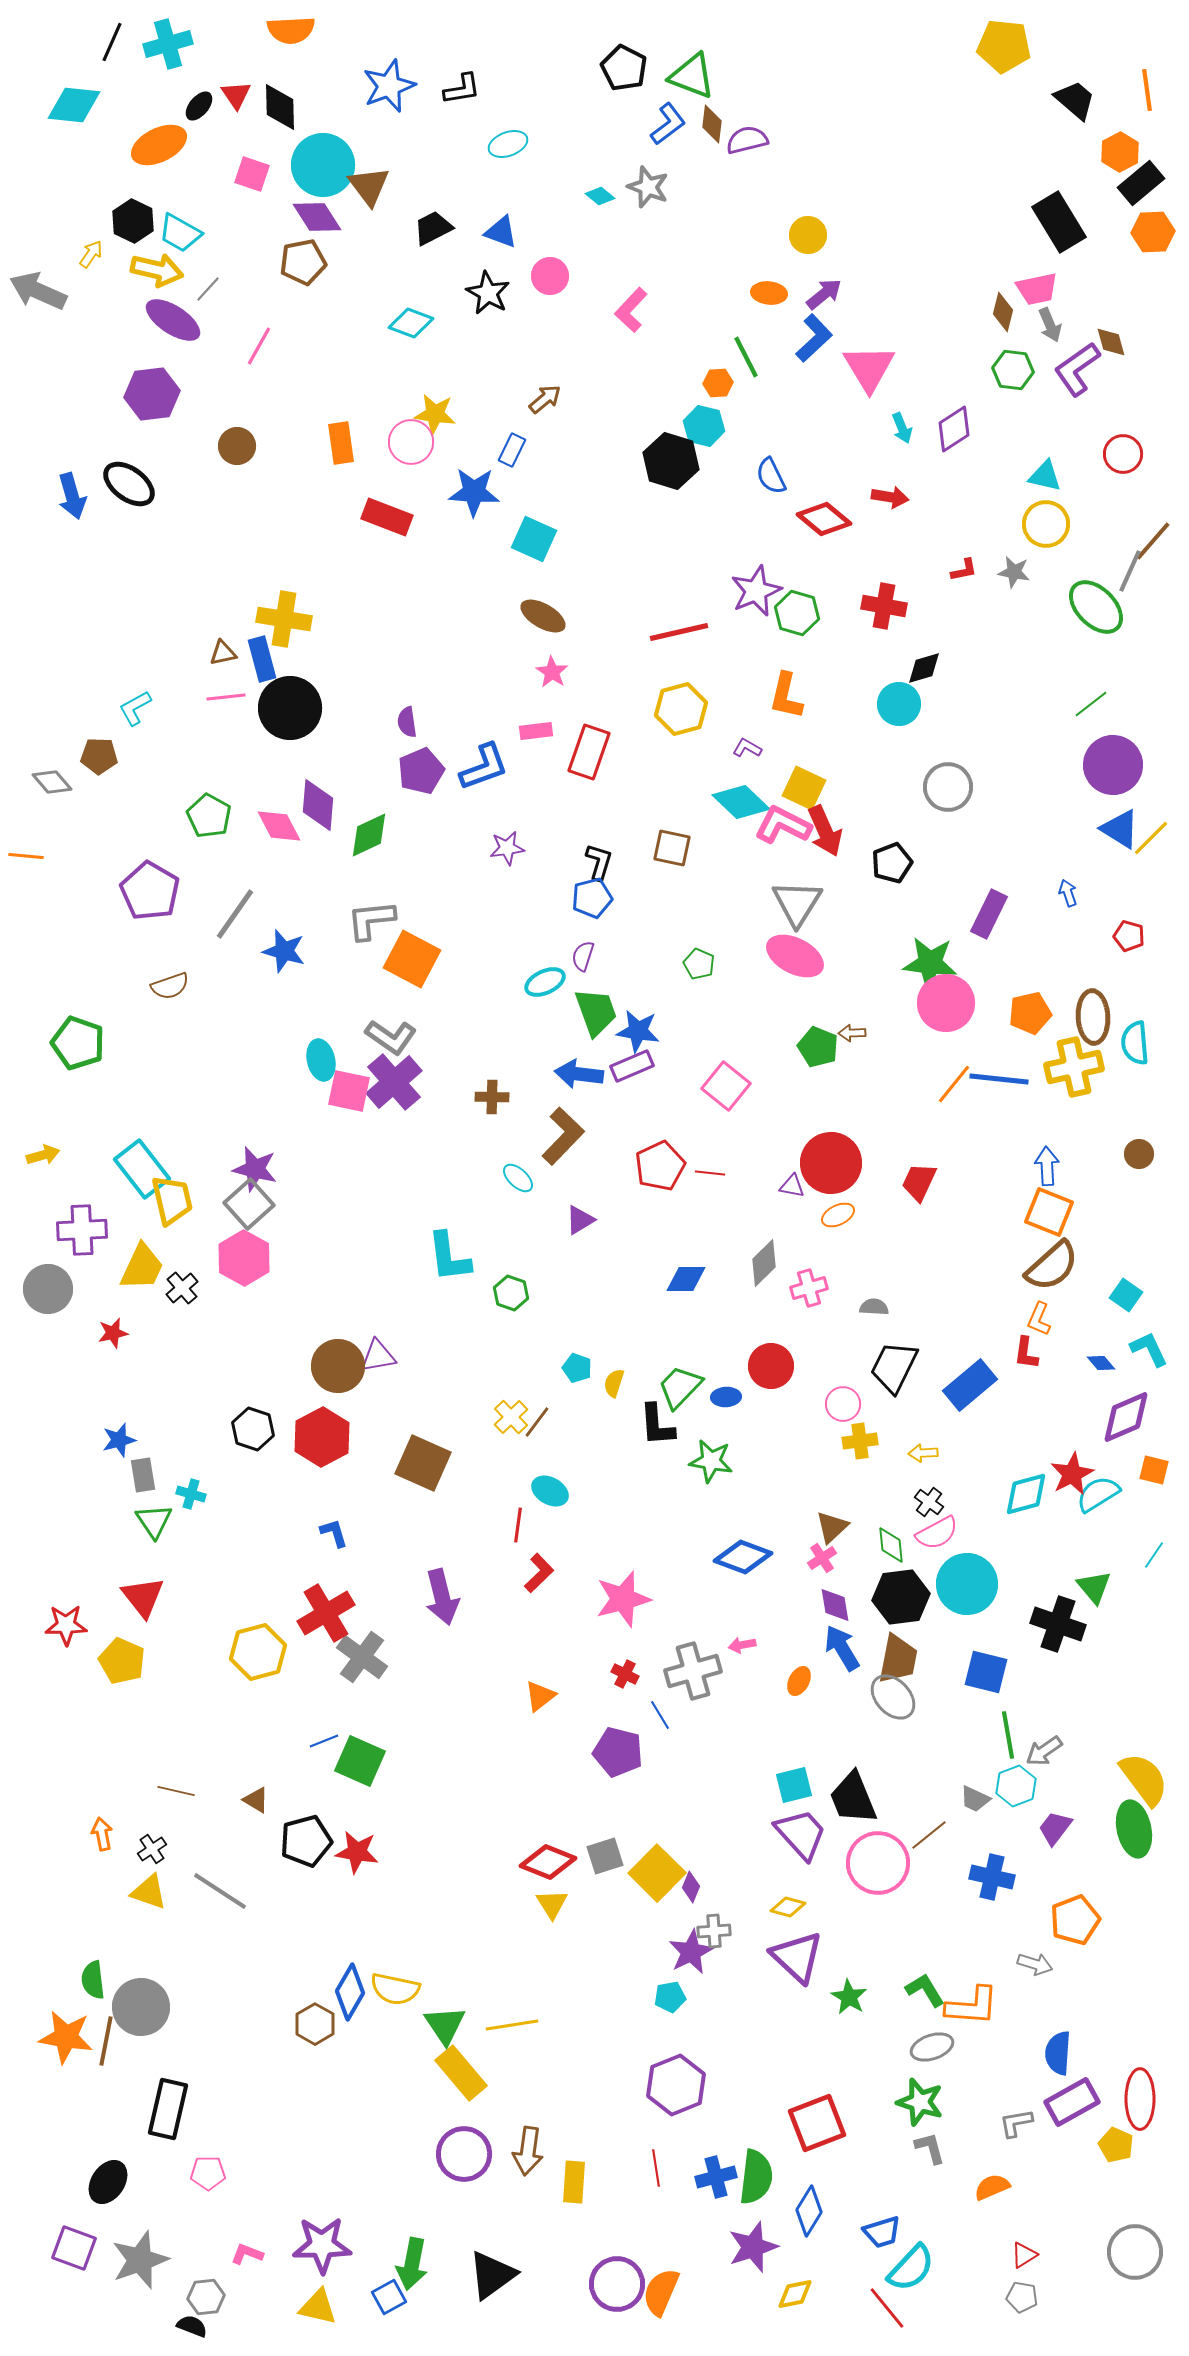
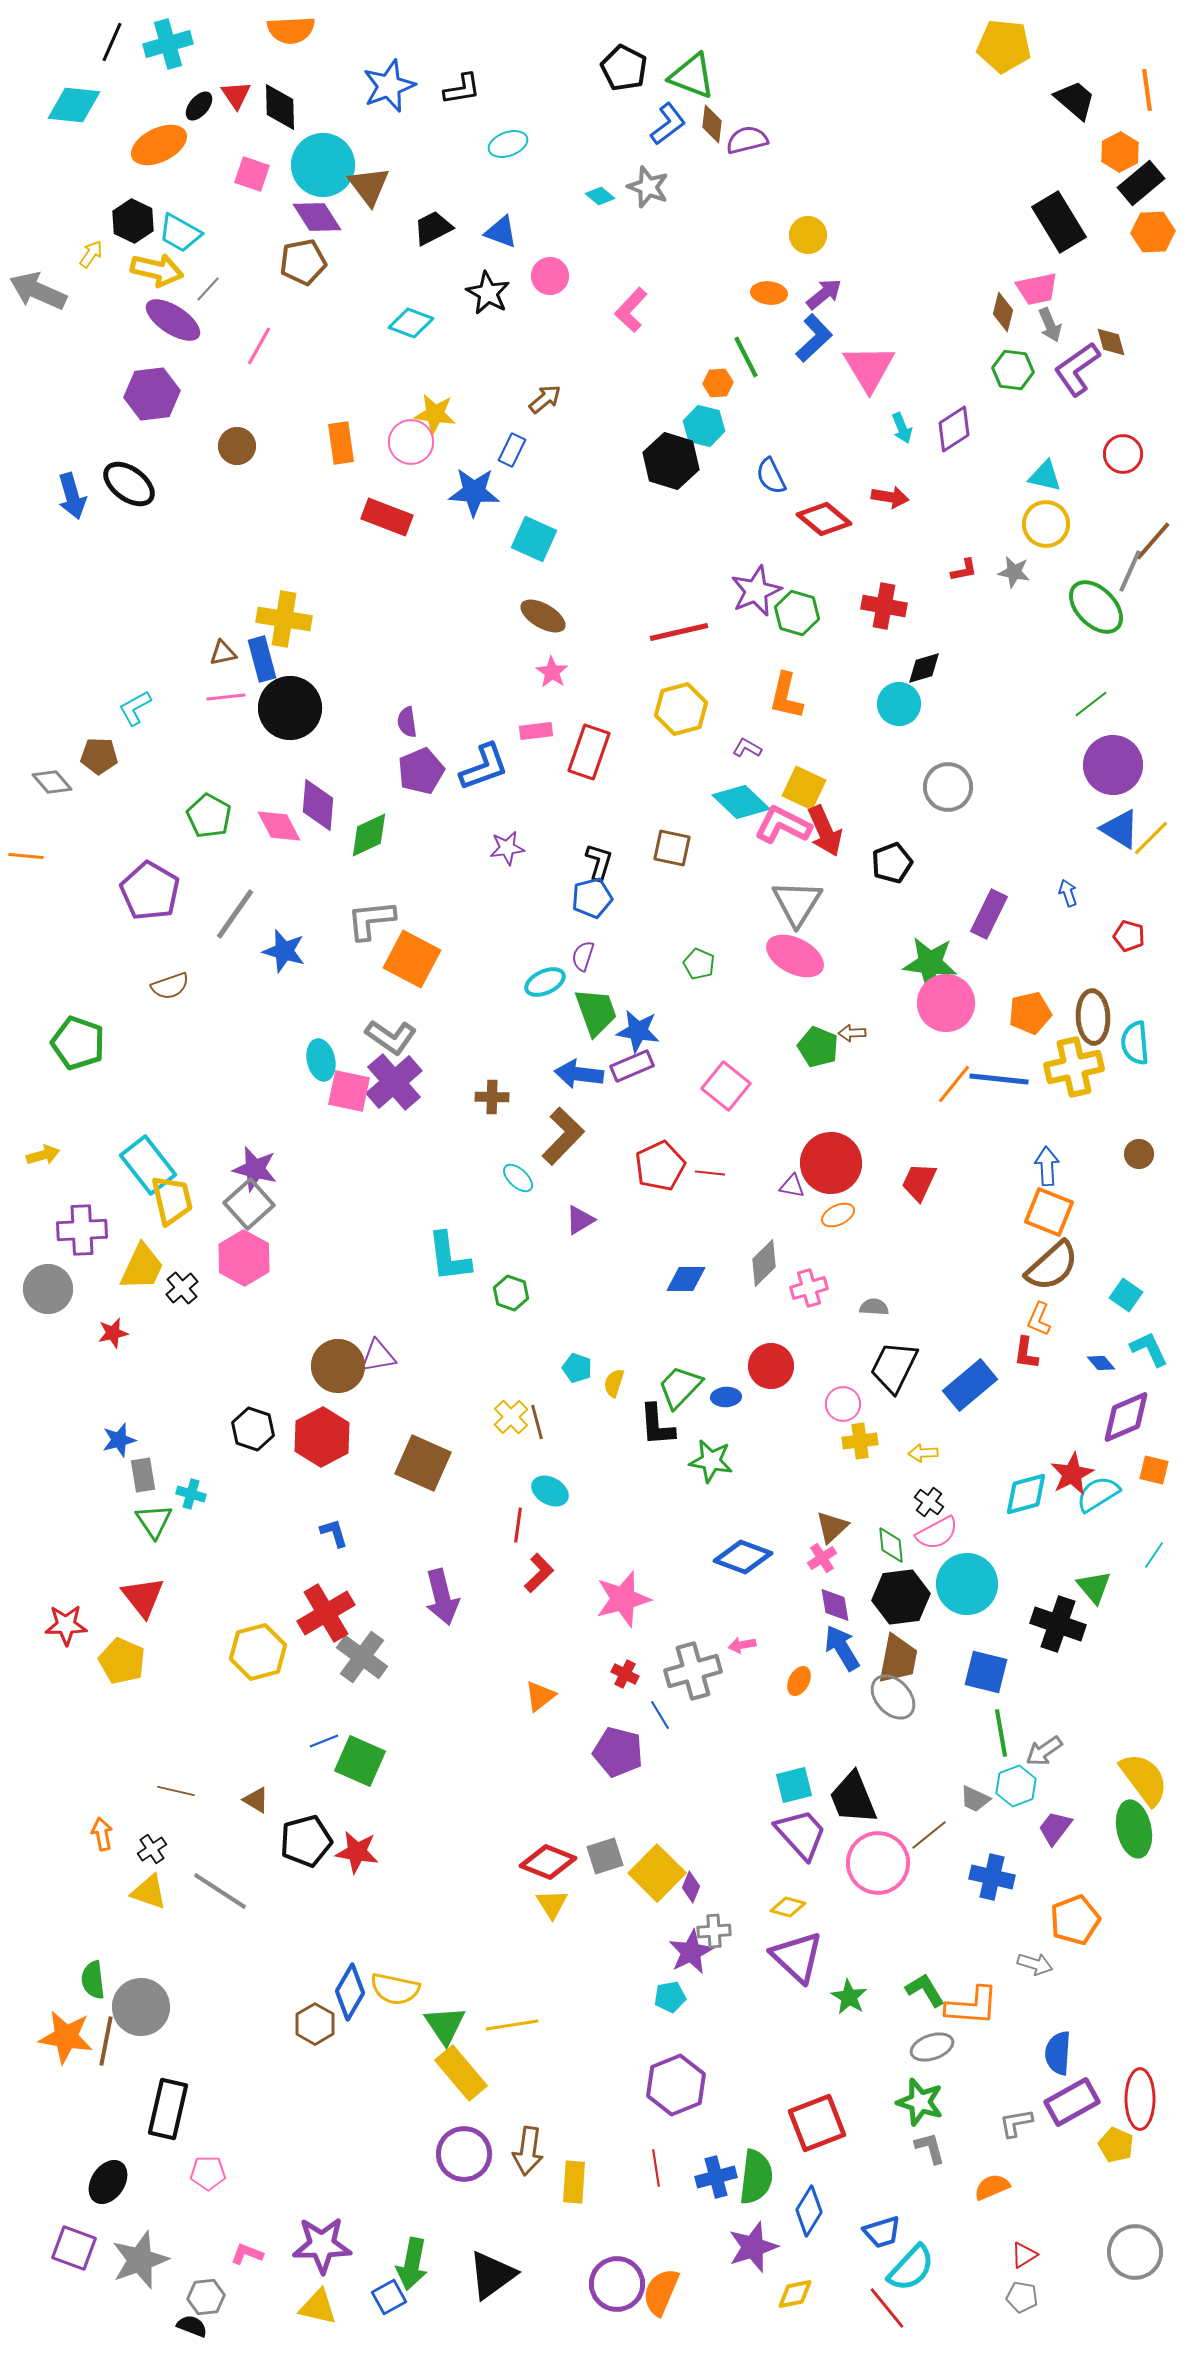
cyan rectangle at (142, 1169): moved 6 px right, 4 px up
brown line at (537, 1422): rotated 52 degrees counterclockwise
green line at (1008, 1735): moved 7 px left, 2 px up
